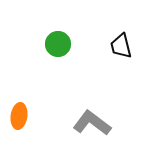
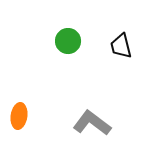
green circle: moved 10 px right, 3 px up
